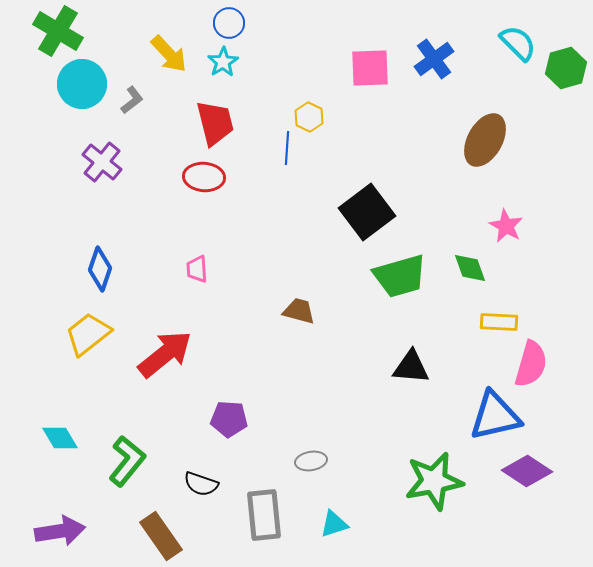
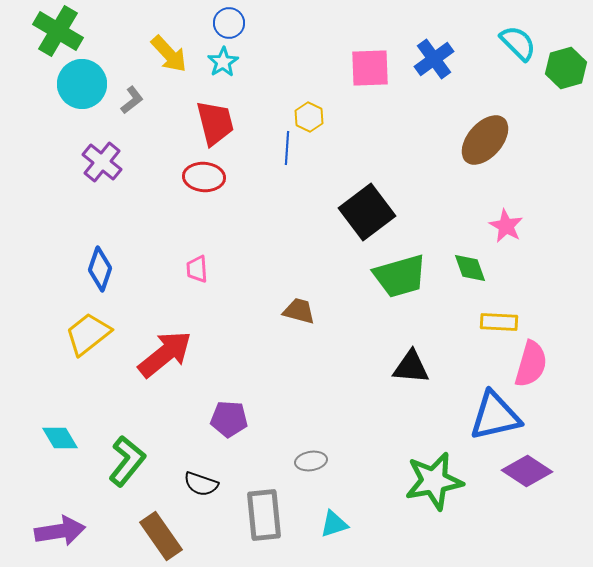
brown ellipse: rotated 12 degrees clockwise
